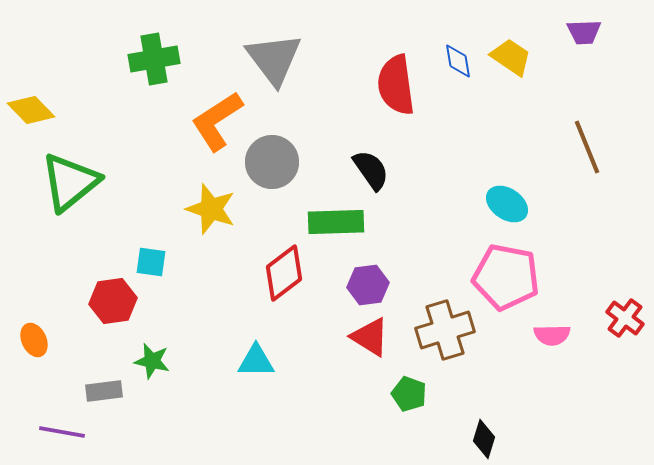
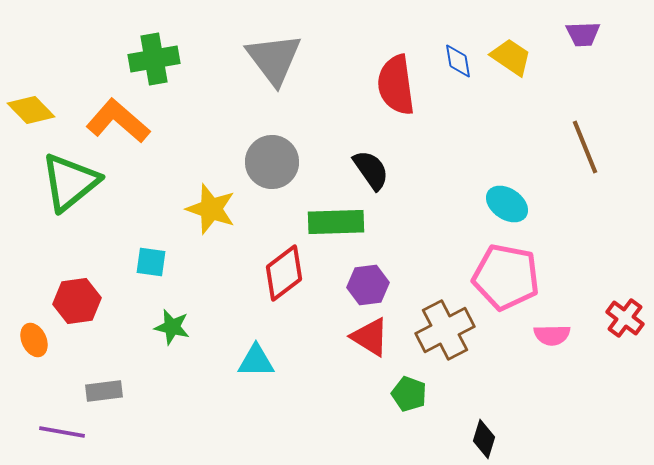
purple trapezoid: moved 1 px left, 2 px down
orange L-shape: moved 99 px left; rotated 74 degrees clockwise
brown line: moved 2 px left
red hexagon: moved 36 px left
brown cross: rotated 10 degrees counterclockwise
green star: moved 20 px right, 34 px up
